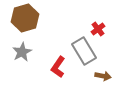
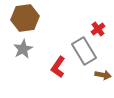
brown hexagon: rotated 8 degrees clockwise
gray star: moved 1 px right, 3 px up
brown arrow: moved 1 px up
